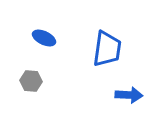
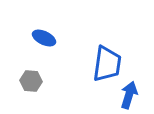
blue trapezoid: moved 15 px down
blue arrow: rotated 76 degrees counterclockwise
